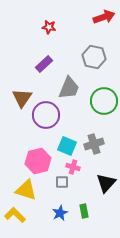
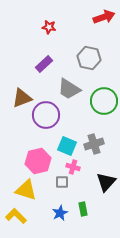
gray hexagon: moved 5 px left, 1 px down
gray trapezoid: moved 1 px down; rotated 100 degrees clockwise
brown triangle: rotated 35 degrees clockwise
black triangle: moved 1 px up
green rectangle: moved 1 px left, 2 px up
yellow L-shape: moved 1 px right, 1 px down
